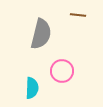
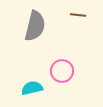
gray semicircle: moved 6 px left, 8 px up
cyan semicircle: rotated 105 degrees counterclockwise
